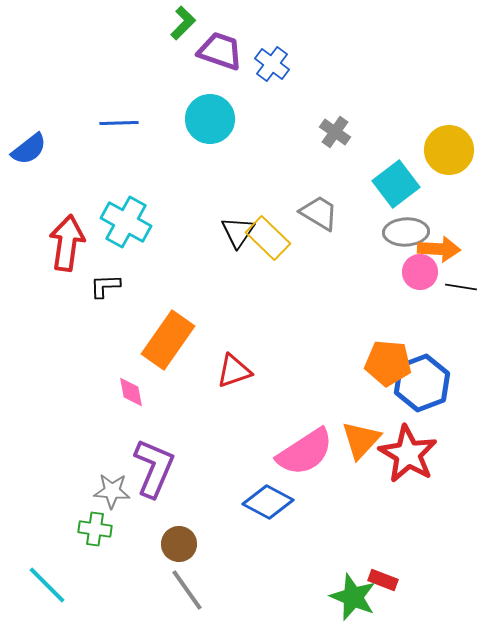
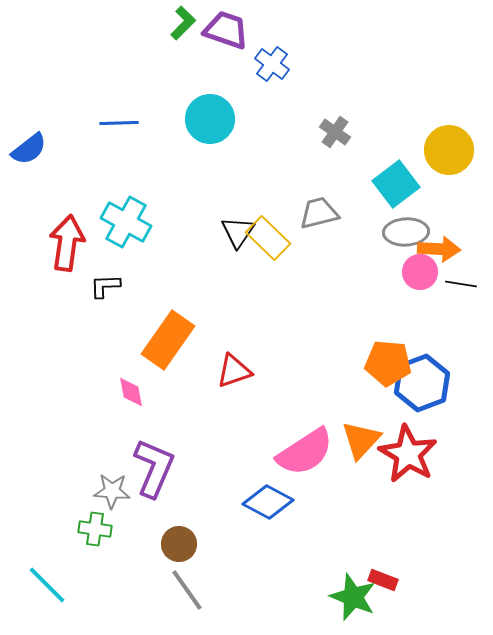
purple trapezoid: moved 6 px right, 21 px up
gray trapezoid: rotated 45 degrees counterclockwise
black line: moved 3 px up
